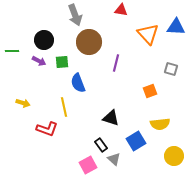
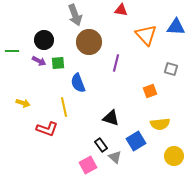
orange triangle: moved 2 px left, 1 px down
green square: moved 4 px left, 1 px down
gray triangle: moved 1 px right, 2 px up
